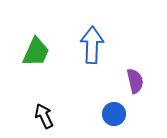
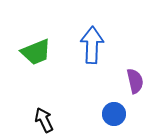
green trapezoid: rotated 44 degrees clockwise
black arrow: moved 4 px down
